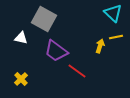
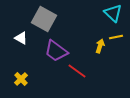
white triangle: rotated 16 degrees clockwise
